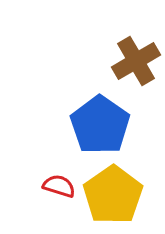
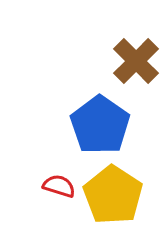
brown cross: rotated 15 degrees counterclockwise
yellow pentagon: rotated 4 degrees counterclockwise
